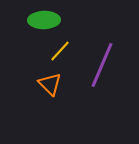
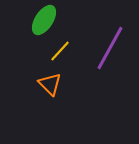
green ellipse: rotated 56 degrees counterclockwise
purple line: moved 8 px right, 17 px up; rotated 6 degrees clockwise
